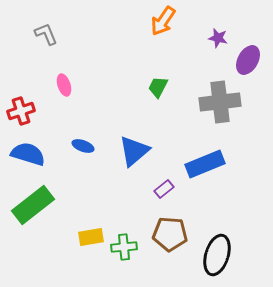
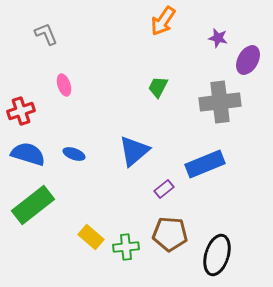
blue ellipse: moved 9 px left, 8 px down
yellow rectangle: rotated 50 degrees clockwise
green cross: moved 2 px right
